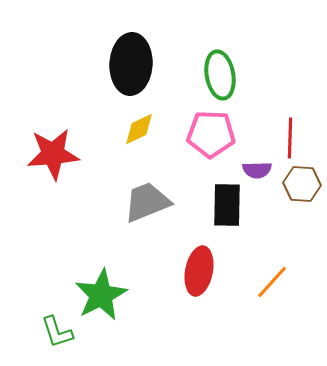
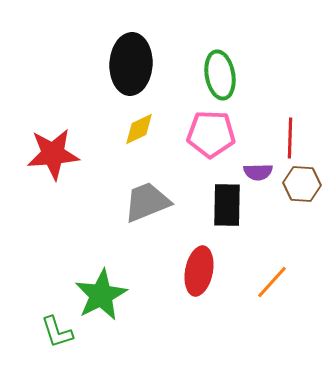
purple semicircle: moved 1 px right, 2 px down
